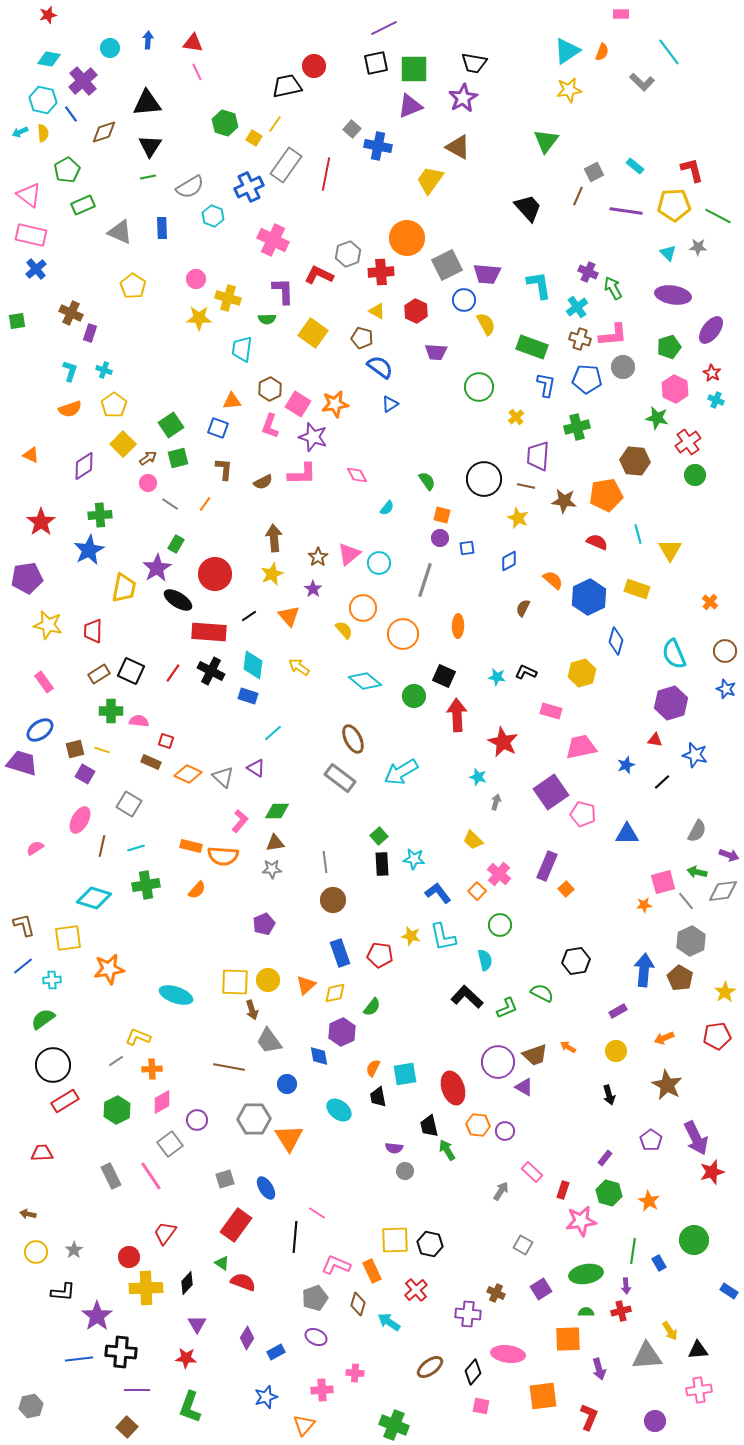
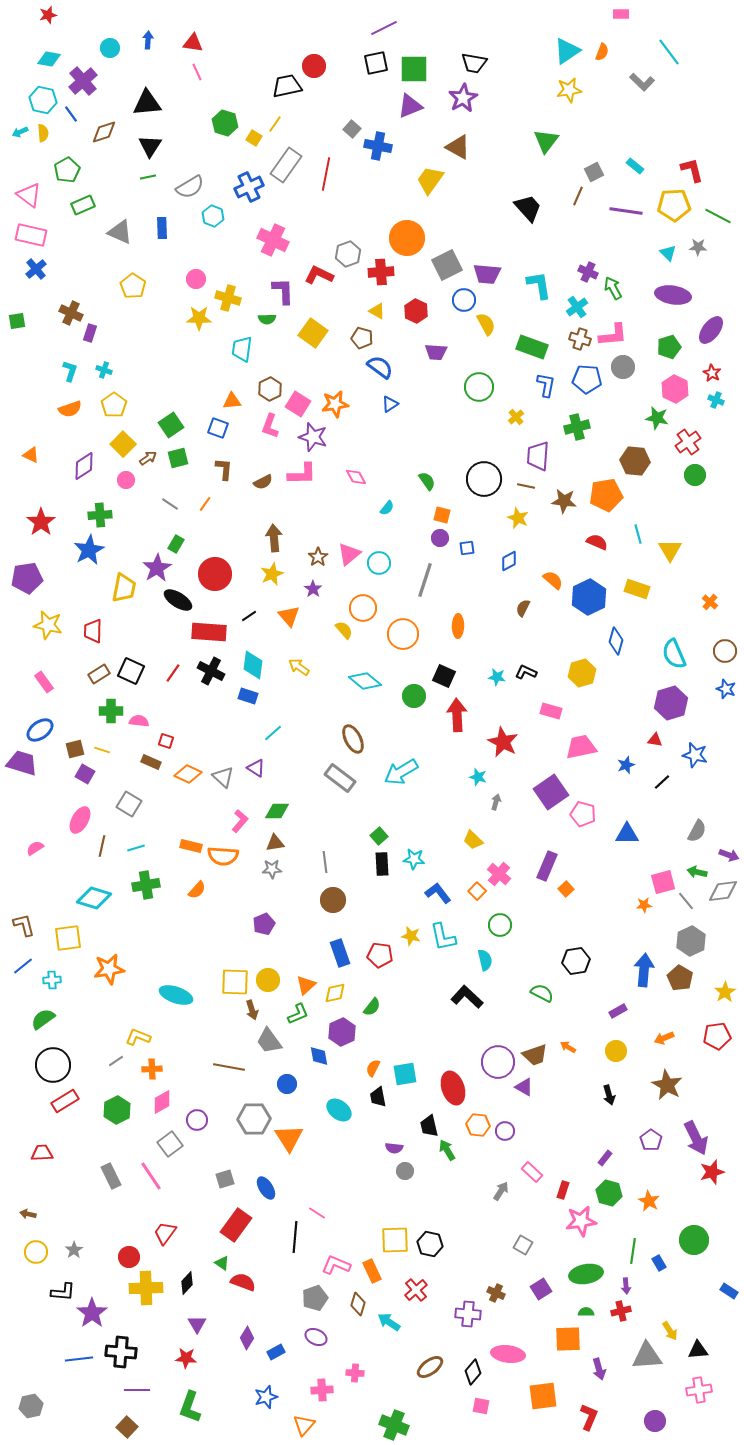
pink diamond at (357, 475): moved 1 px left, 2 px down
pink circle at (148, 483): moved 22 px left, 3 px up
green L-shape at (507, 1008): moved 209 px left, 6 px down
purple star at (97, 1316): moved 5 px left, 3 px up
